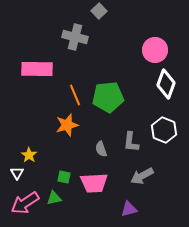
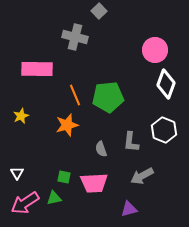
yellow star: moved 8 px left, 39 px up; rotated 14 degrees clockwise
